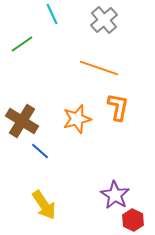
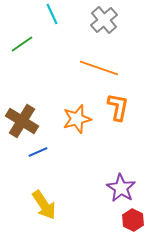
blue line: moved 2 px left, 1 px down; rotated 66 degrees counterclockwise
purple star: moved 6 px right, 7 px up
